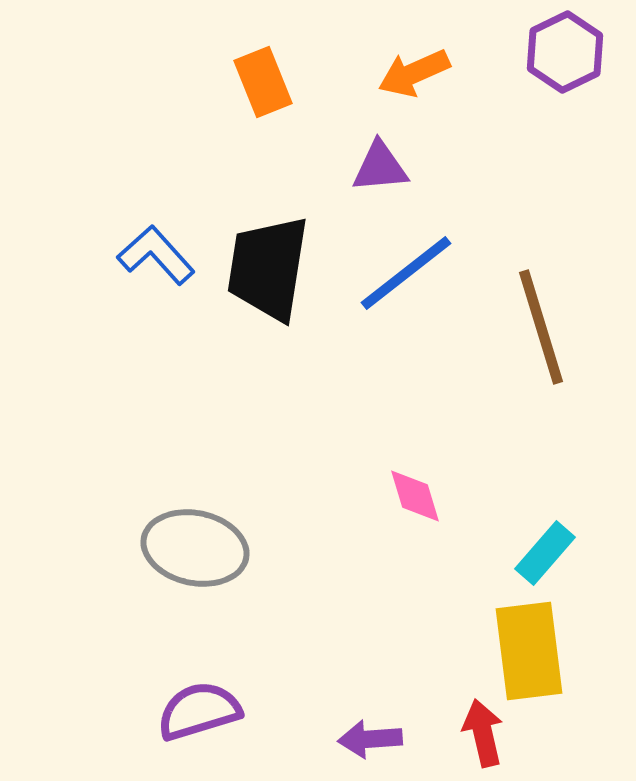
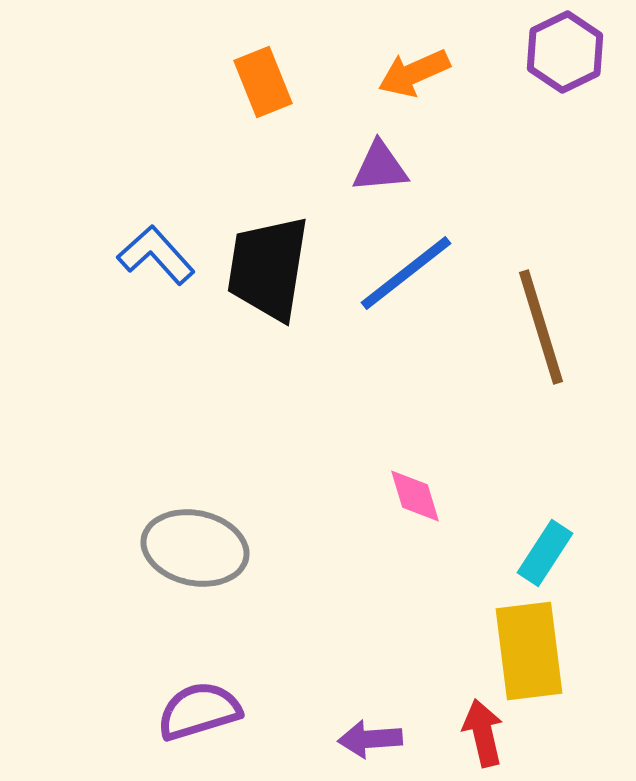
cyan rectangle: rotated 8 degrees counterclockwise
